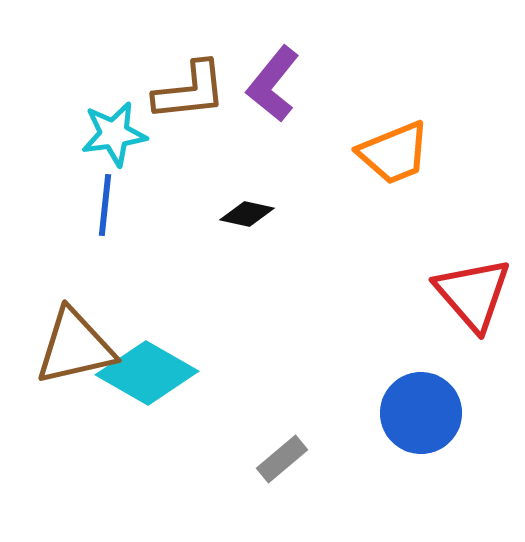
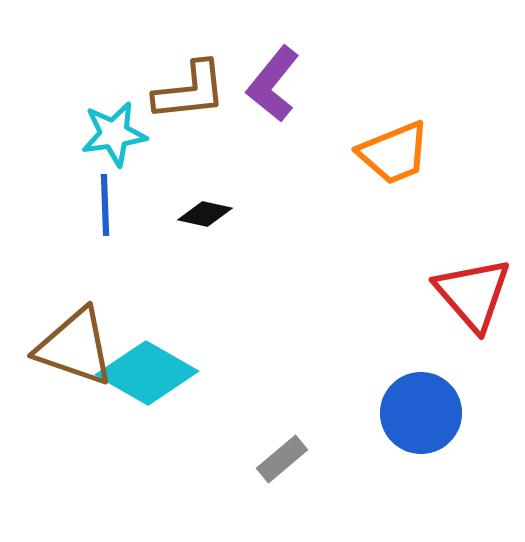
blue line: rotated 8 degrees counterclockwise
black diamond: moved 42 px left
brown triangle: rotated 32 degrees clockwise
